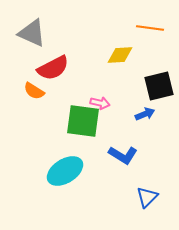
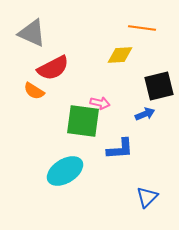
orange line: moved 8 px left
blue L-shape: moved 3 px left, 6 px up; rotated 36 degrees counterclockwise
